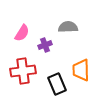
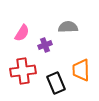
black rectangle: moved 1 px left, 1 px up
